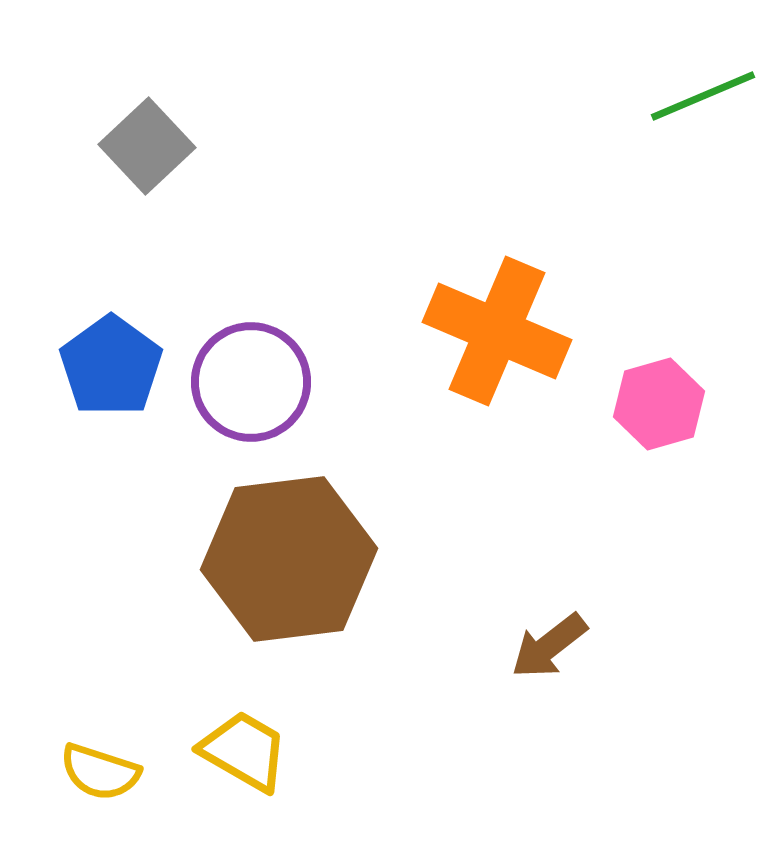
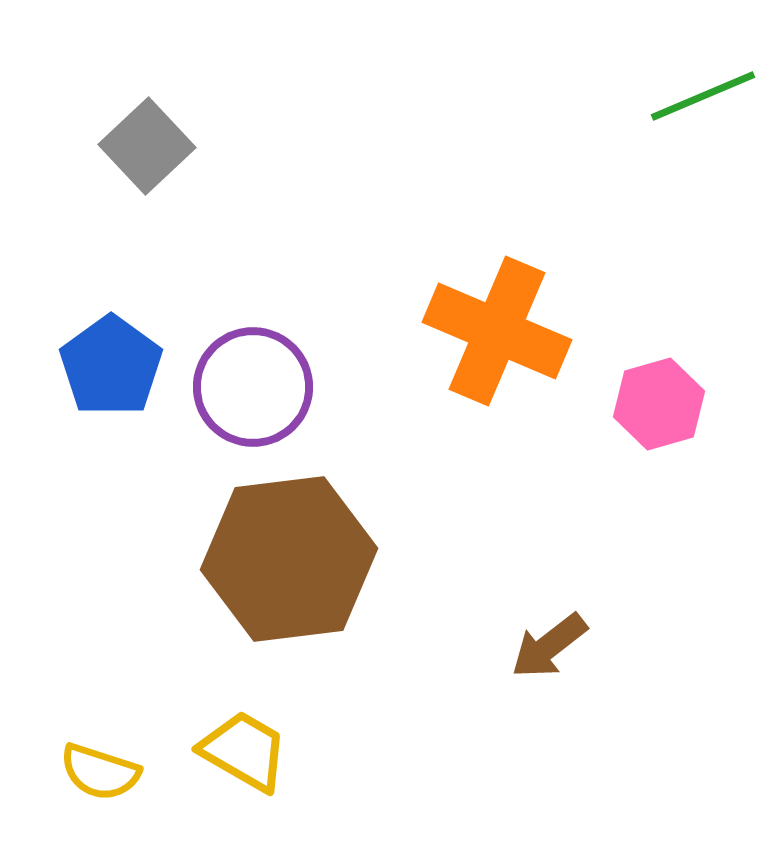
purple circle: moved 2 px right, 5 px down
